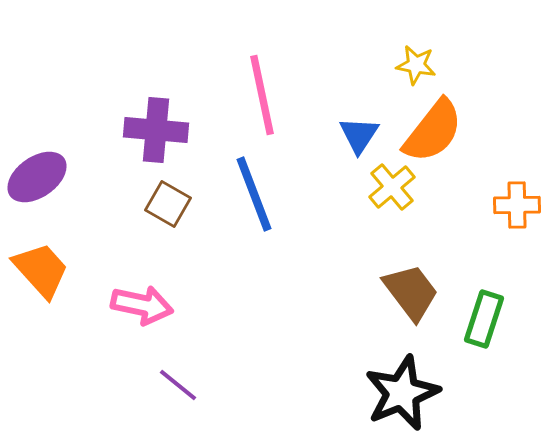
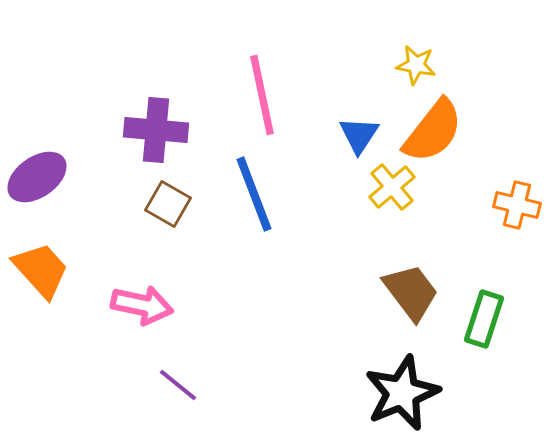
orange cross: rotated 15 degrees clockwise
